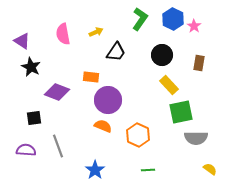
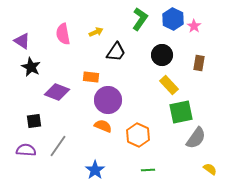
black square: moved 3 px down
gray semicircle: rotated 55 degrees counterclockwise
gray line: rotated 55 degrees clockwise
